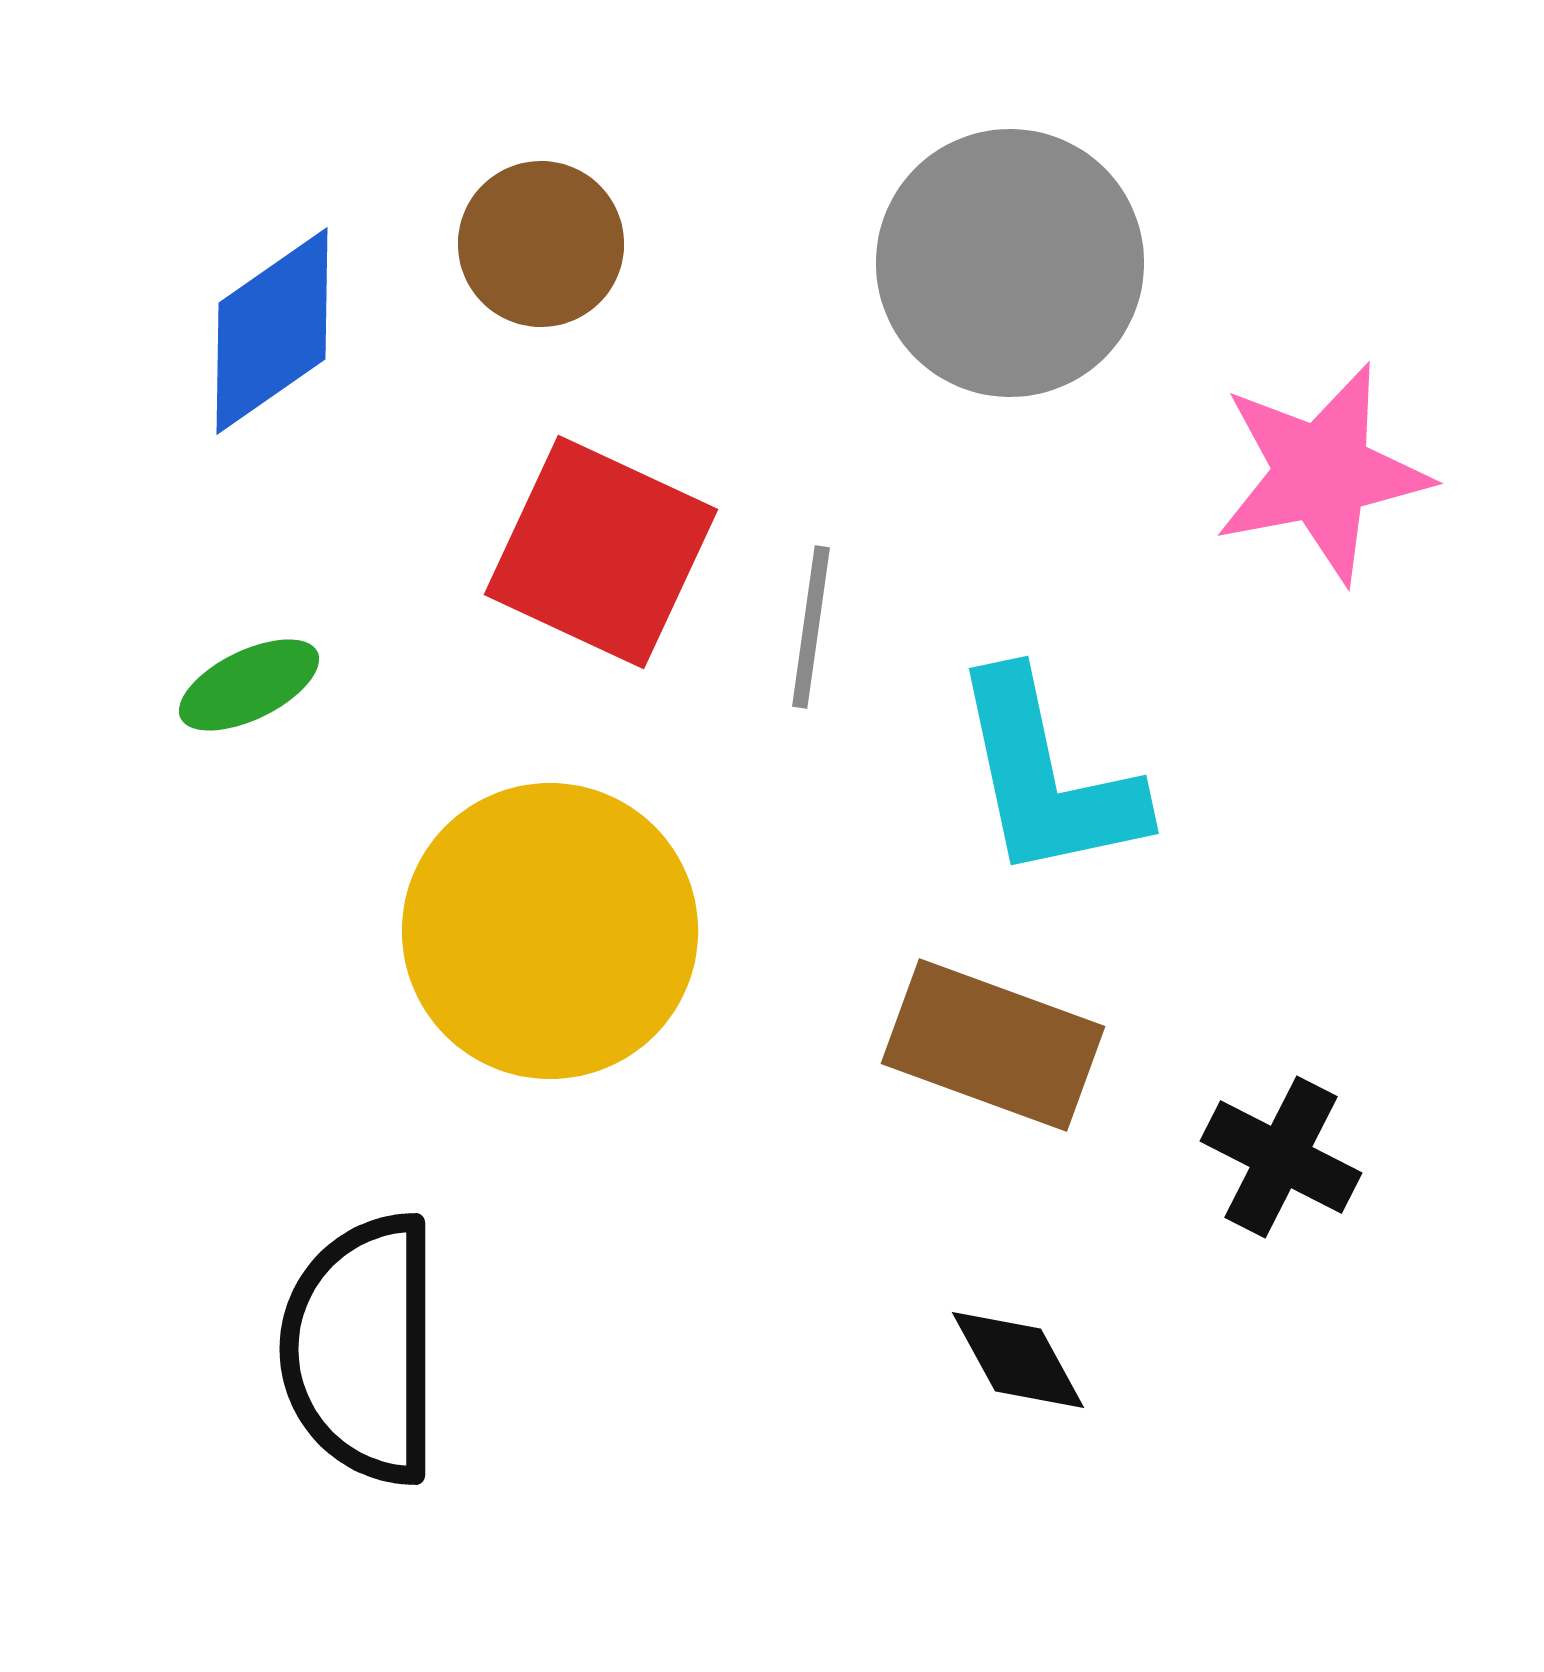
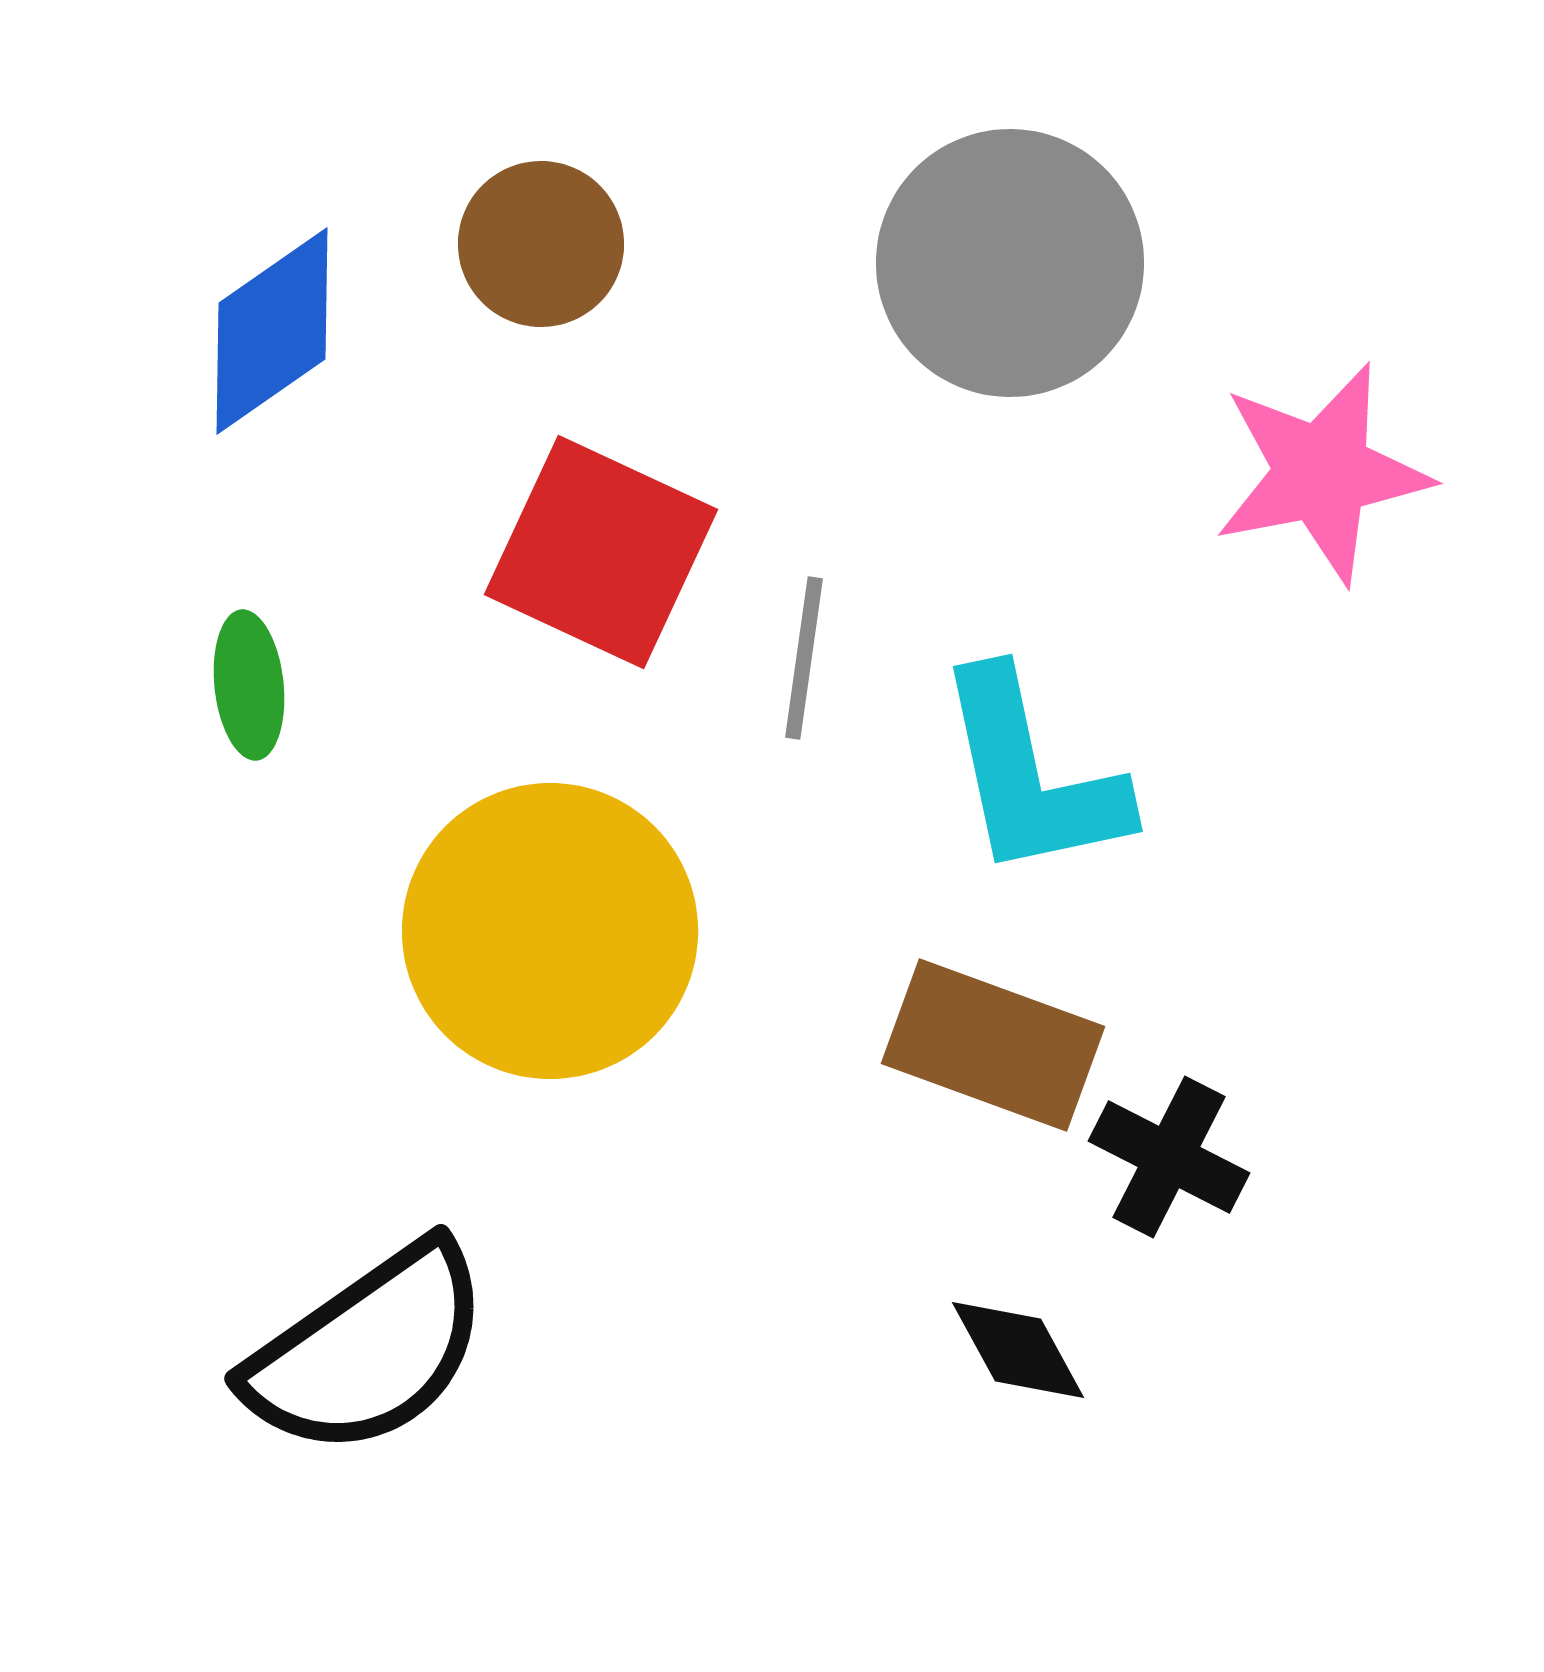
gray line: moved 7 px left, 31 px down
green ellipse: rotated 70 degrees counterclockwise
cyan L-shape: moved 16 px left, 2 px up
black cross: moved 112 px left
black semicircle: moved 6 px right, 1 px down; rotated 125 degrees counterclockwise
black diamond: moved 10 px up
